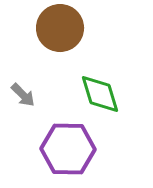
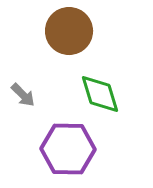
brown circle: moved 9 px right, 3 px down
